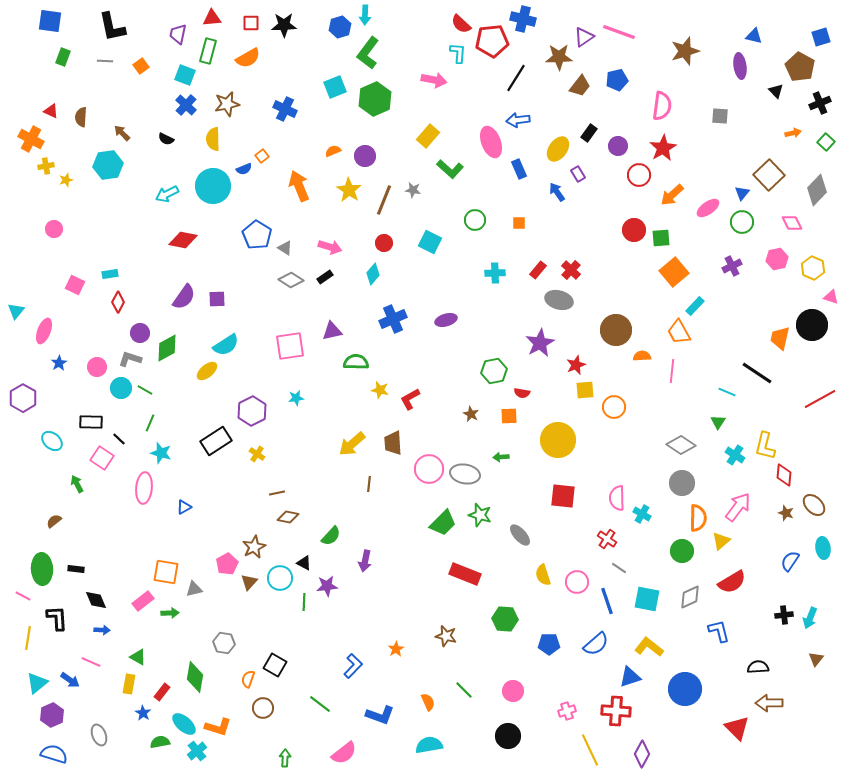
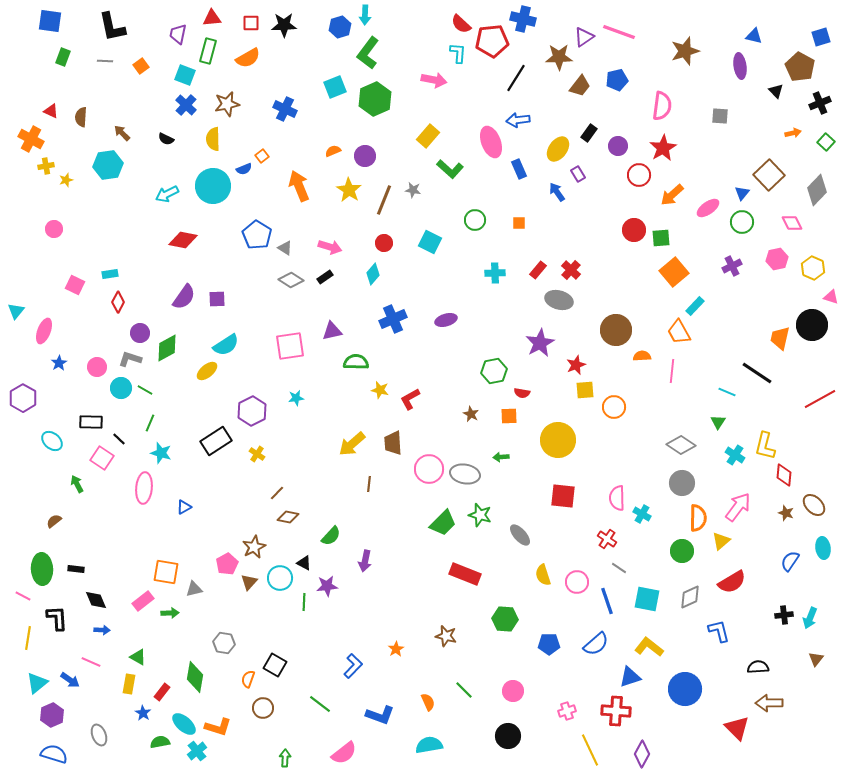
brown line at (277, 493): rotated 35 degrees counterclockwise
